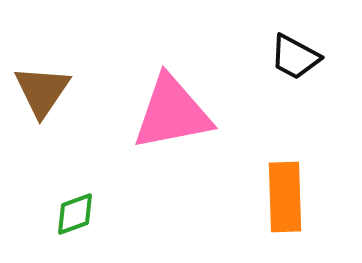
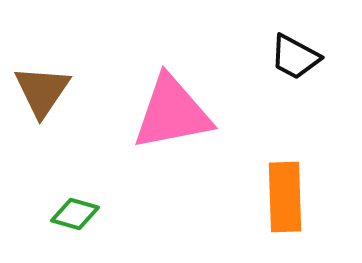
green diamond: rotated 36 degrees clockwise
